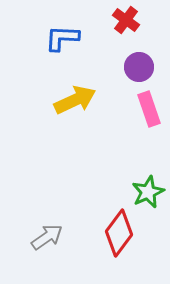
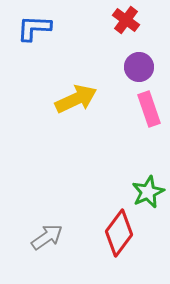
blue L-shape: moved 28 px left, 10 px up
yellow arrow: moved 1 px right, 1 px up
